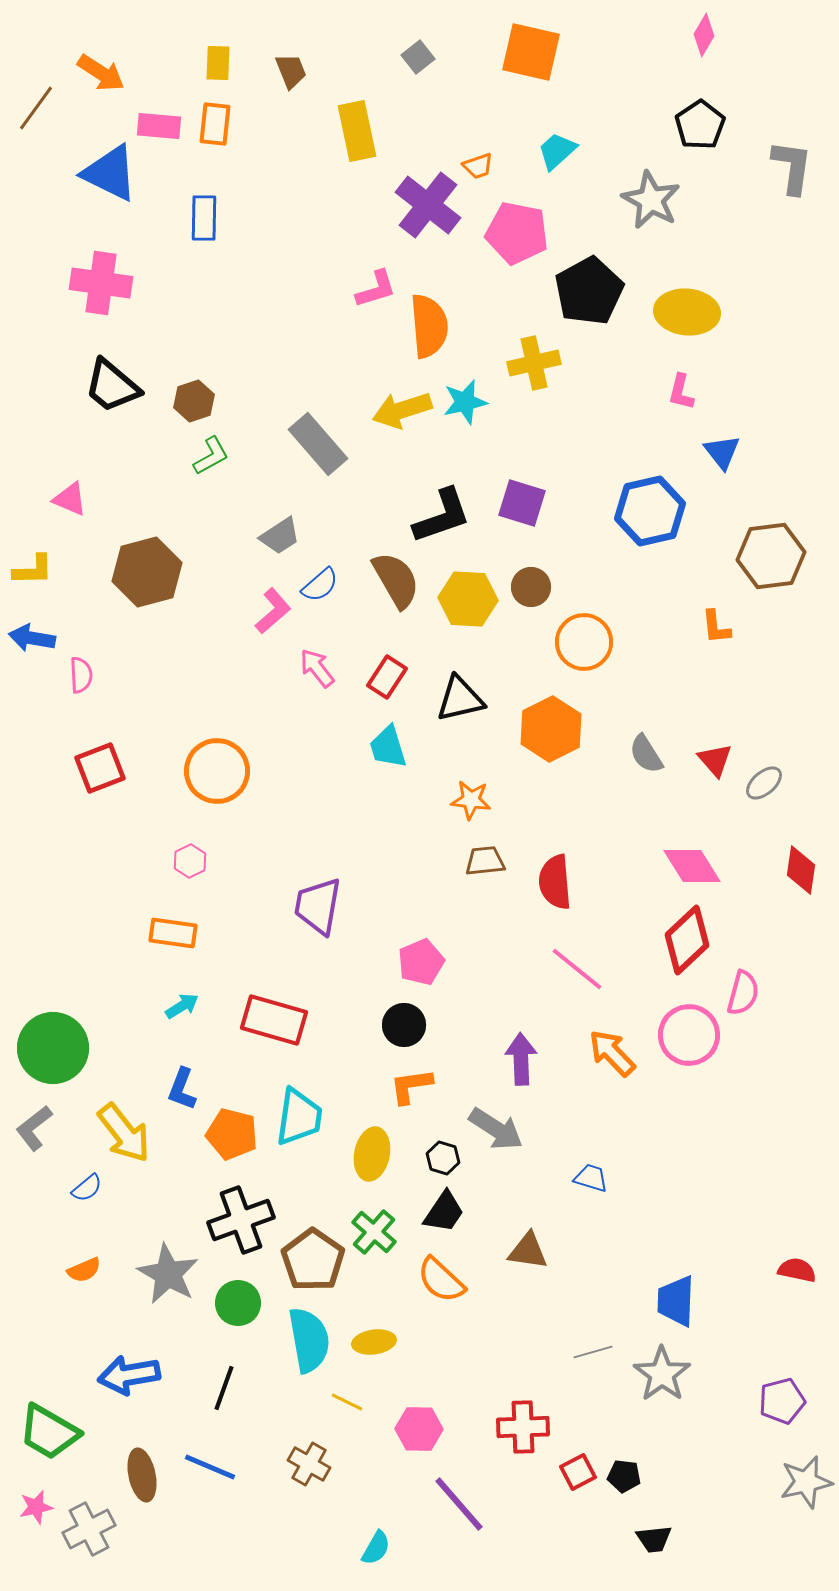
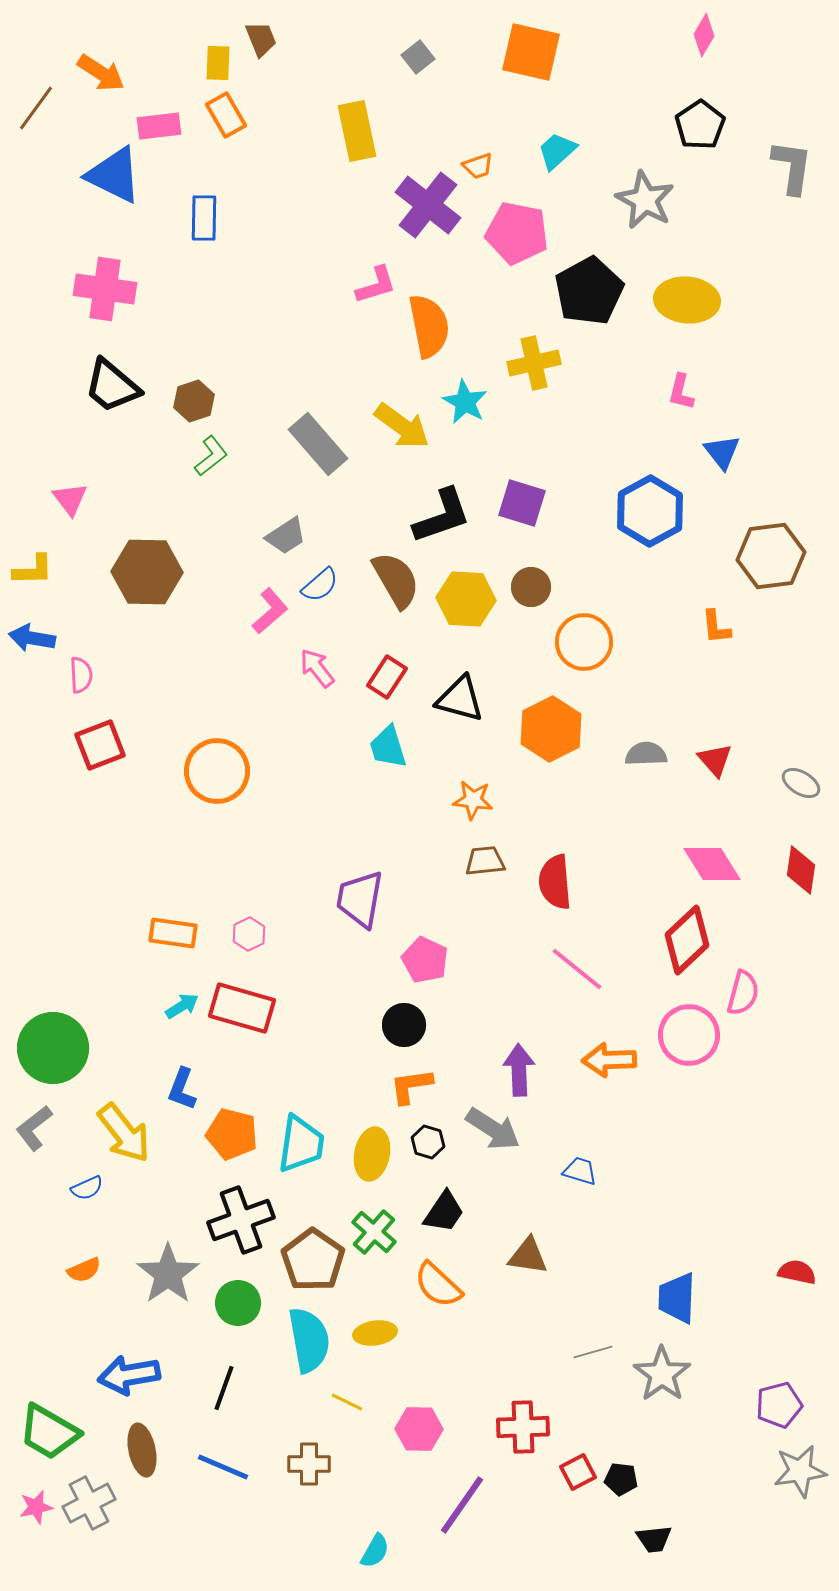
brown trapezoid at (291, 71): moved 30 px left, 32 px up
orange rectangle at (215, 124): moved 11 px right, 9 px up; rotated 36 degrees counterclockwise
pink rectangle at (159, 126): rotated 12 degrees counterclockwise
blue triangle at (110, 173): moved 4 px right, 2 px down
gray star at (651, 200): moved 6 px left
pink cross at (101, 283): moved 4 px right, 6 px down
pink L-shape at (376, 289): moved 4 px up
yellow ellipse at (687, 312): moved 12 px up
orange semicircle at (429, 326): rotated 6 degrees counterclockwise
cyan star at (465, 402): rotated 30 degrees counterclockwise
yellow arrow at (402, 410): moved 16 px down; rotated 126 degrees counterclockwise
green L-shape at (211, 456): rotated 9 degrees counterclockwise
pink triangle at (70, 499): rotated 30 degrees clockwise
blue hexagon at (650, 511): rotated 16 degrees counterclockwise
gray trapezoid at (280, 536): moved 6 px right
brown hexagon at (147, 572): rotated 16 degrees clockwise
yellow hexagon at (468, 599): moved 2 px left
pink L-shape at (273, 611): moved 3 px left
black triangle at (460, 699): rotated 28 degrees clockwise
gray semicircle at (646, 754): rotated 120 degrees clockwise
red square at (100, 768): moved 23 px up
gray ellipse at (764, 783): moved 37 px right; rotated 72 degrees clockwise
orange star at (471, 800): moved 2 px right
pink hexagon at (190, 861): moved 59 px right, 73 px down
pink diamond at (692, 866): moved 20 px right, 2 px up
purple trapezoid at (318, 906): moved 42 px right, 7 px up
pink pentagon at (421, 962): moved 4 px right, 2 px up; rotated 24 degrees counterclockwise
red rectangle at (274, 1020): moved 32 px left, 12 px up
orange arrow at (612, 1053): moved 3 px left, 7 px down; rotated 48 degrees counterclockwise
purple arrow at (521, 1059): moved 2 px left, 11 px down
cyan trapezoid at (299, 1117): moved 2 px right, 27 px down
gray arrow at (496, 1129): moved 3 px left
black hexagon at (443, 1158): moved 15 px left, 16 px up
blue trapezoid at (591, 1178): moved 11 px left, 7 px up
blue semicircle at (87, 1188): rotated 16 degrees clockwise
brown triangle at (528, 1251): moved 5 px down
red semicircle at (797, 1270): moved 2 px down
gray star at (168, 1274): rotated 8 degrees clockwise
orange semicircle at (441, 1280): moved 3 px left, 5 px down
blue trapezoid at (676, 1301): moved 1 px right, 3 px up
yellow ellipse at (374, 1342): moved 1 px right, 9 px up
purple pentagon at (782, 1401): moved 3 px left, 4 px down
brown cross at (309, 1464): rotated 30 degrees counterclockwise
blue line at (210, 1467): moved 13 px right
brown ellipse at (142, 1475): moved 25 px up
black pentagon at (624, 1476): moved 3 px left, 3 px down
gray star at (806, 1482): moved 6 px left, 11 px up; rotated 4 degrees clockwise
purple line at (459, 1504): moved 3 px right, 1 px down; rotated 76 degrees clockwise
gray cross at (89, 1529): moved 26 px up
cyan semicircle at (376, 1548): moved 1 px left, 3 px down
